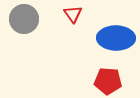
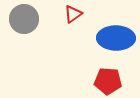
red triangle: rotated 30 degrees clockwise
